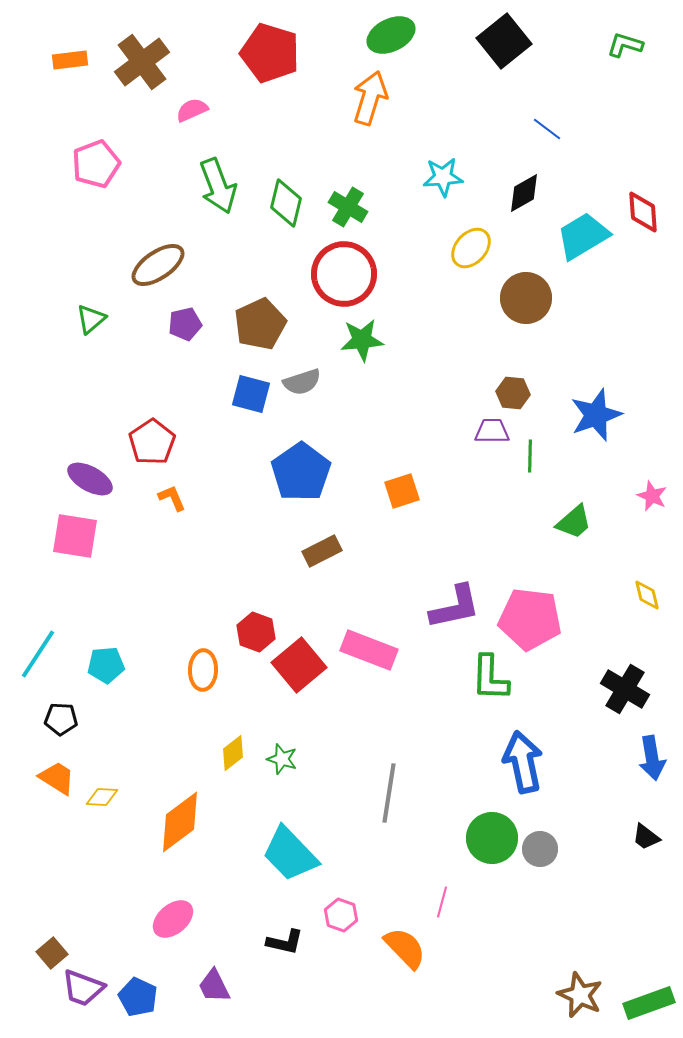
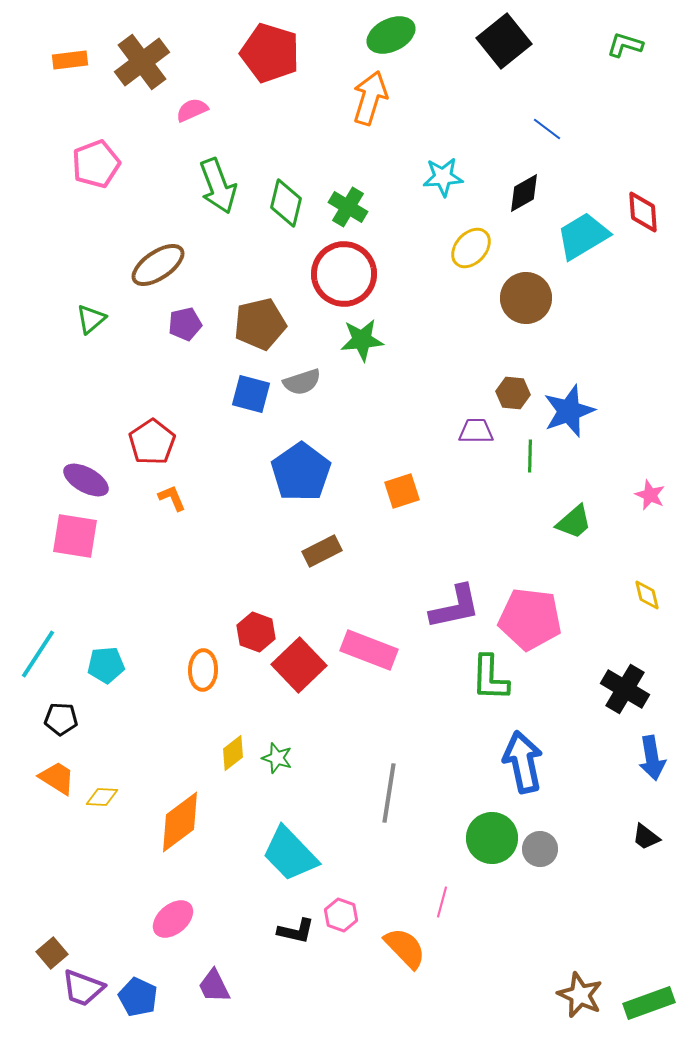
brown pentagon at (260, 324): rotated 12 degrees clockwise
blue star at (596, 415): moved 27 px left, 4 px up
purple trapezoid at (492, 431): moved 16 px left
purple ellipse at (90, 479): moved 4 px left, 1 px down
pink star at (652, 496): moved 2 px left, 1 px up
red square at (299, 665): rotated 4 degrees counterclockwise
green star at (282, 759): moved 5 px left, 1 px up
black L-shape at (285, 942): moved 11 px right, 11 px up
